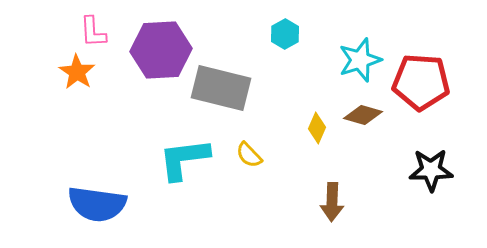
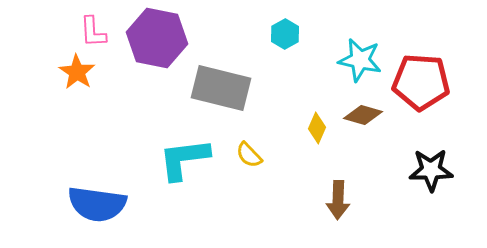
purple hexagon: moved 4 px left, 12 px up; rotated 14 degrees clockwise
cyan star: rotated 30 degrees clockwise
brown arrow: moved 6 px right, 2 px up
